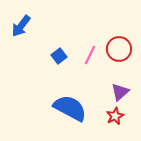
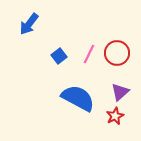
blue arrow: moved 8 px right, 2 px up
red circle: moved 2 px left, 4 px down
pink line: moved 1 px left, 1 px up
blue semicircle: moved 8 px right, 10 px up
